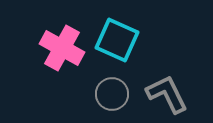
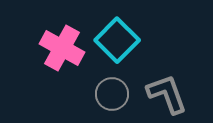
cyan square: rotated 21 degrees clockwise
gray L-shape: rotated 6 degrees clockwise
